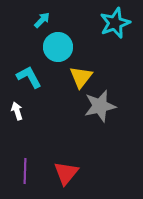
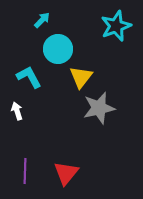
cyan star: moved 1 px right, 3 px down
cyan circle: moved 2 px down
gray star: moved 1 px left, 2 px down
